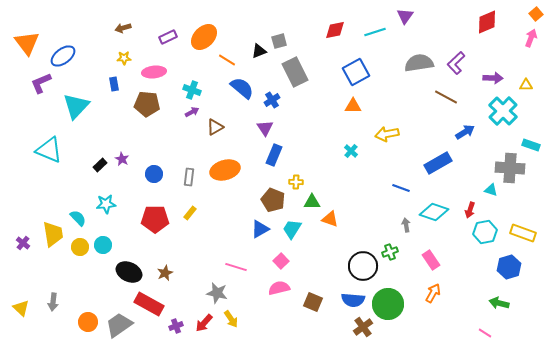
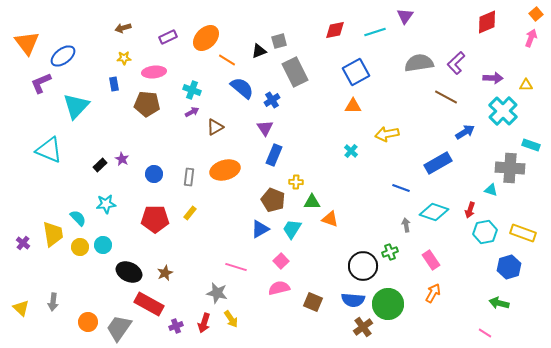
orange ellipse at (204, 37): moved 2 px right, 1 px down
red arrow at (204, 323): rotated 24 degrees counterclockwise
gray trapezoid at (119, 325): moved 3 px down; rotated 20 degrees counterclockwise
